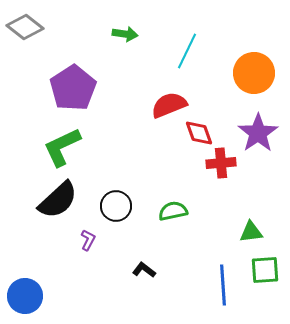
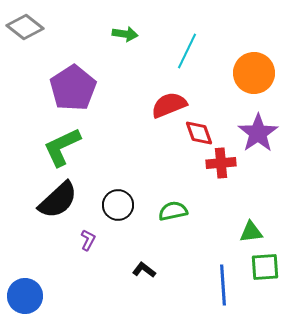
black circle: moved 2 px right, 1 px up
green square: moved 3 px up
